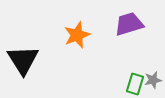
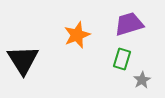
gray star: moved 11 px left; rotated 18 degrees counterclockwise
green rectangle: moved 13 px left, 25 px up
